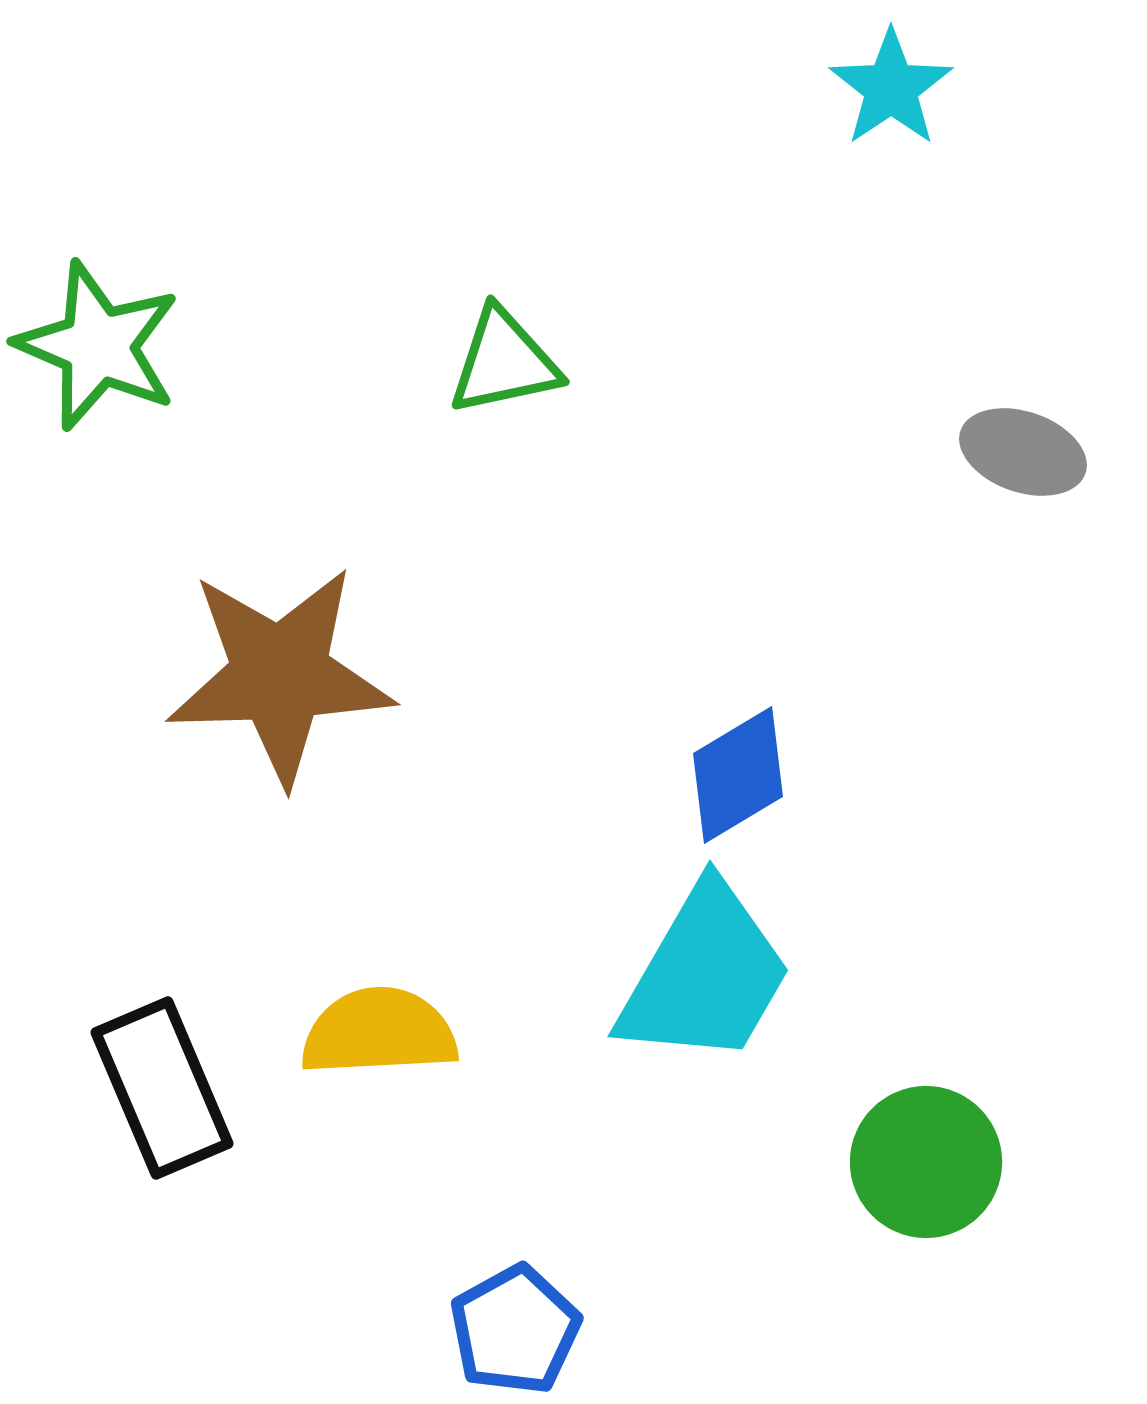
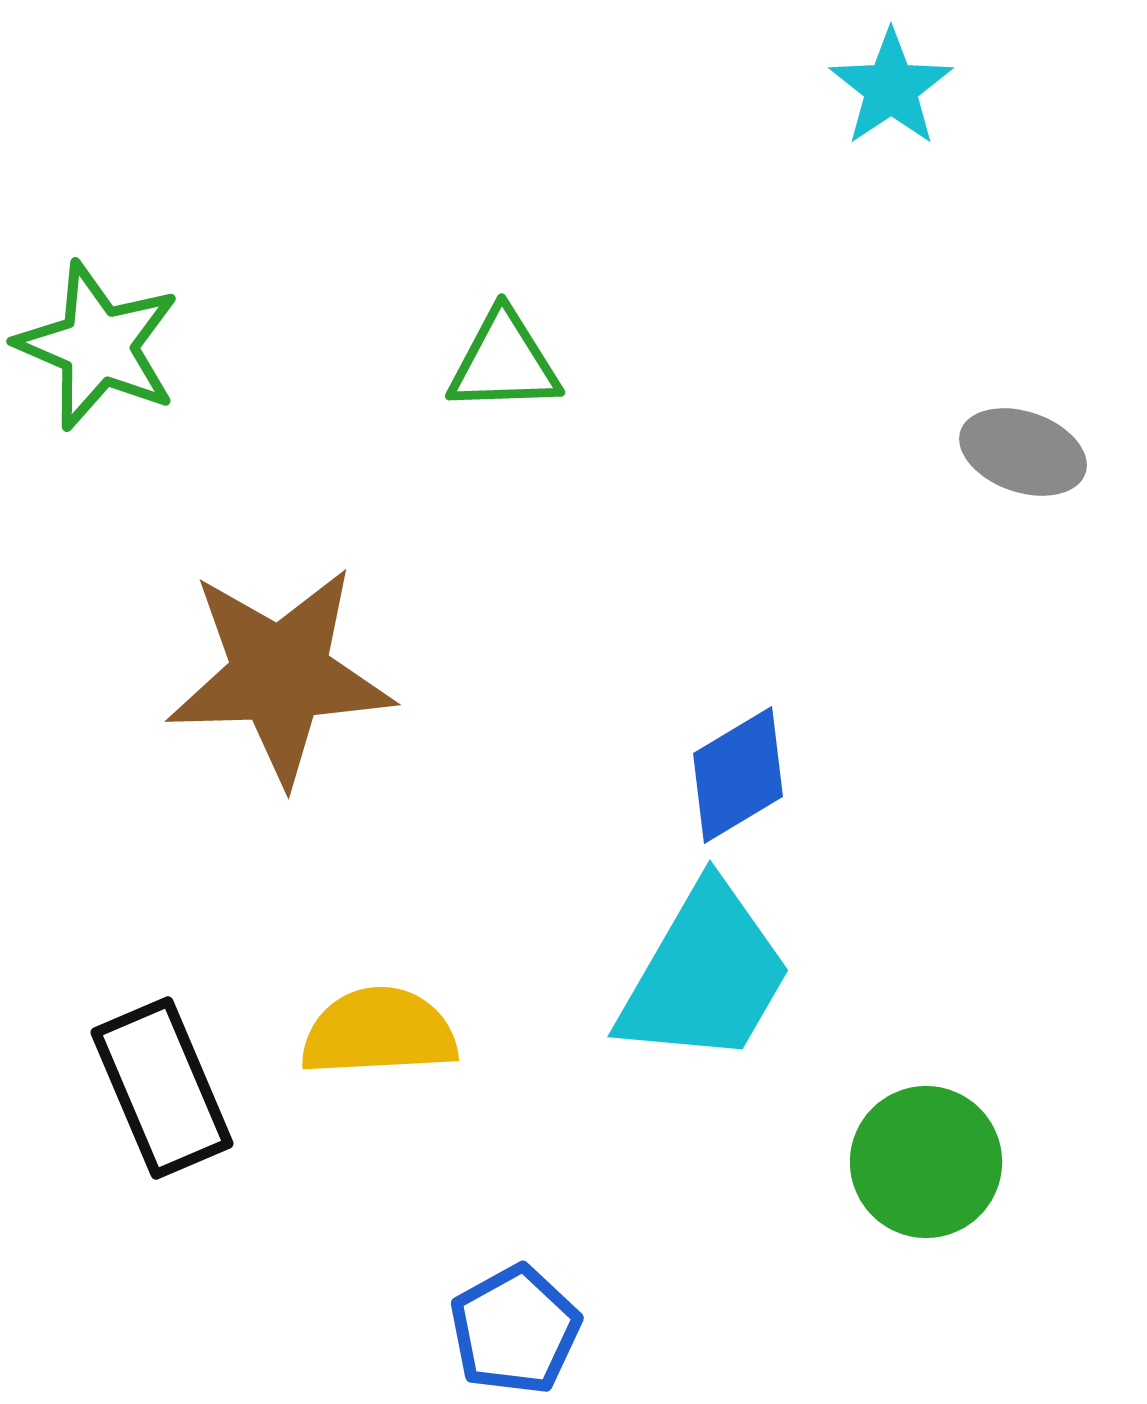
green triangle: rotated 10 degrees clockwise
